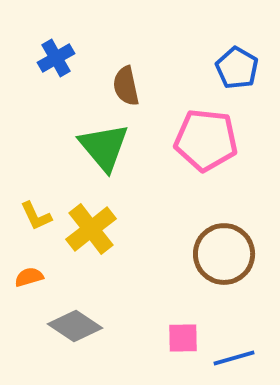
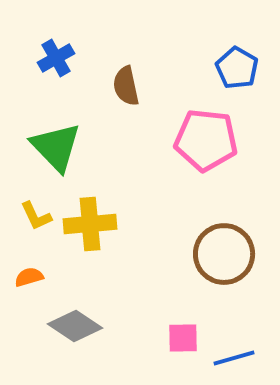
green triangle: moved 48 px left; rotated 4 degrees counterclockwise
yellow cross: moved 1 px left, 5 px up; rotated 33 degrees clockwise
